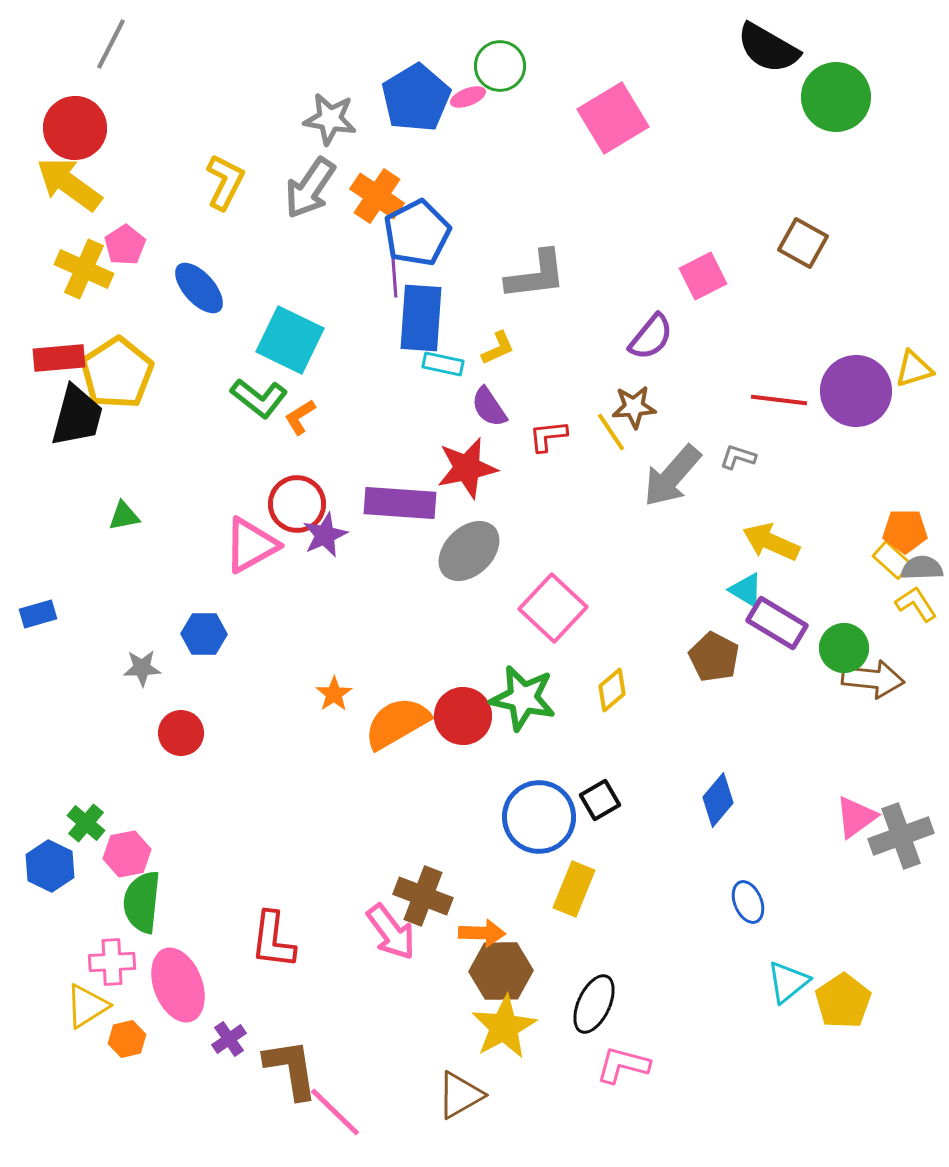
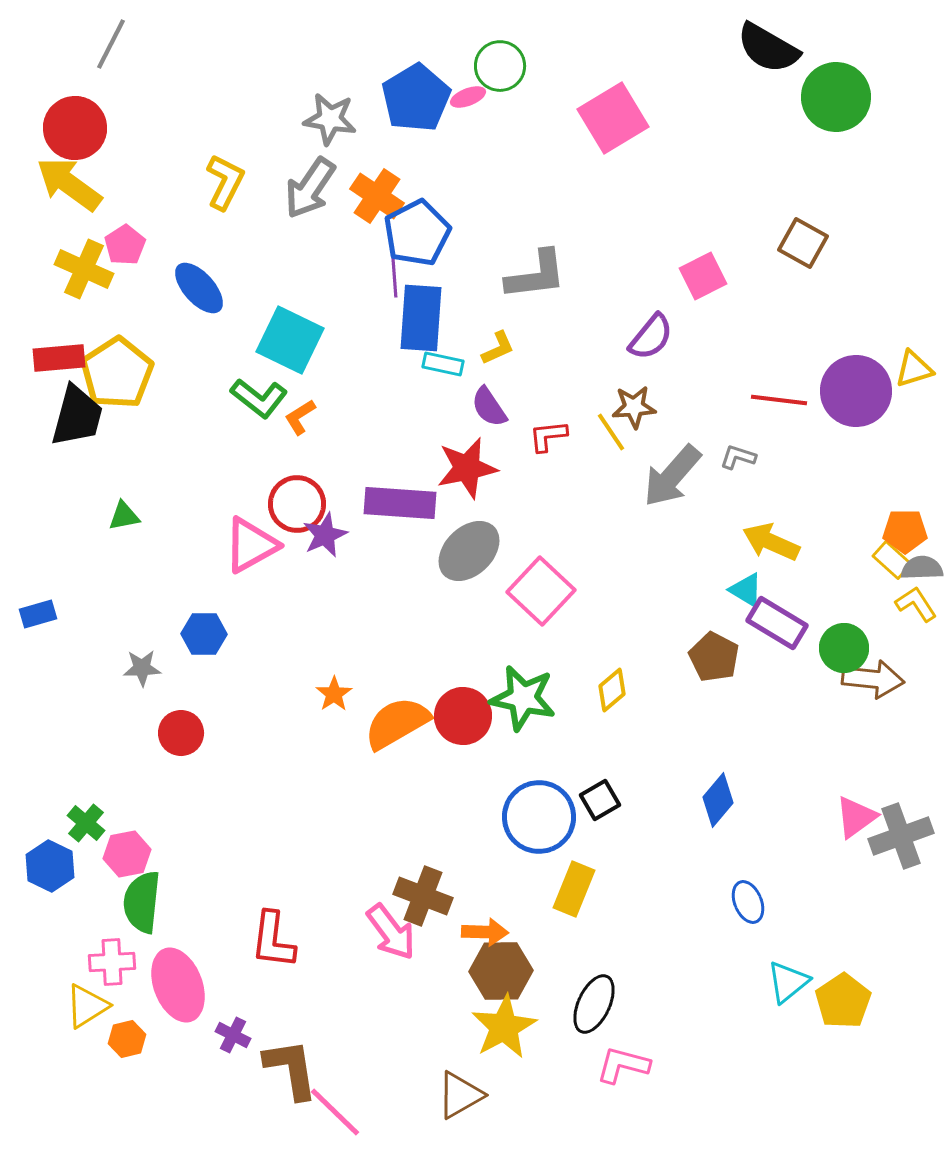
pink square at (553, 608): moved 12 px left, 17 px up
orange arrow at (482, 933): moved 3 px right, 1 px up
purple cross at (229, 1039): moved 4 px right, 4 px up; rotated 28 degrees counterclockwise
